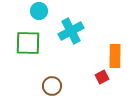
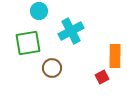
green square: rotated 12 degrees counterclockwise
brown circle: moved 18 px up
